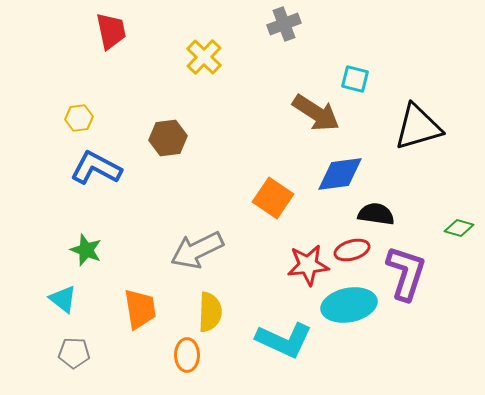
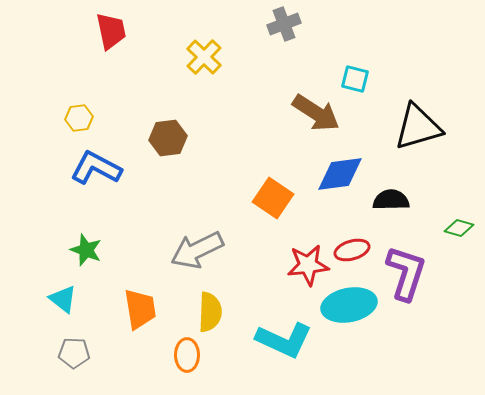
black semicircle: moved 15 px right, 14 px up; rotated 9 degrees counterclockwise
